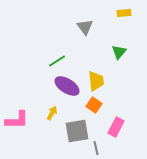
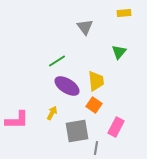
gray line: rotated 24 degrees clockwise
